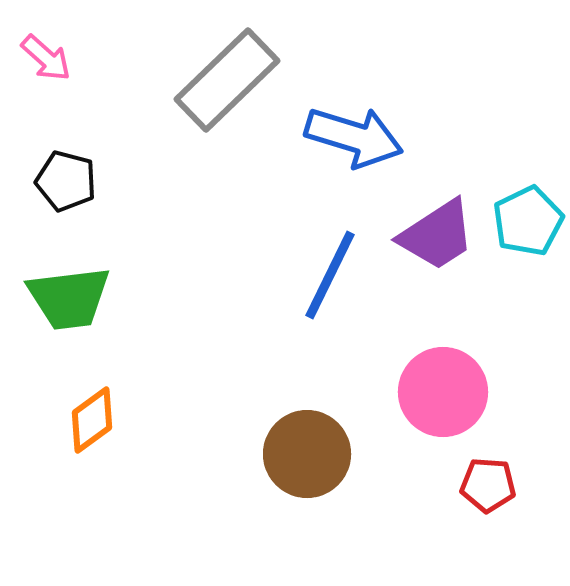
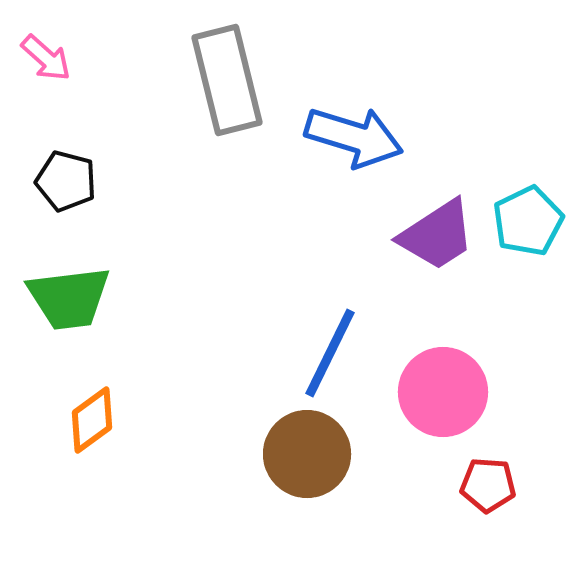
gray rectangle: rotated 60 degrees counterclockwise
blue line: moved 78 px down
